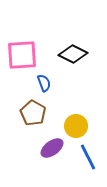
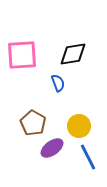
black diamond: rotated 36 degrees counterclockwise
blue semicircle: moved 14 px right
brown pentagon: moved 10 px down
yellow circle: moved 3 px right
